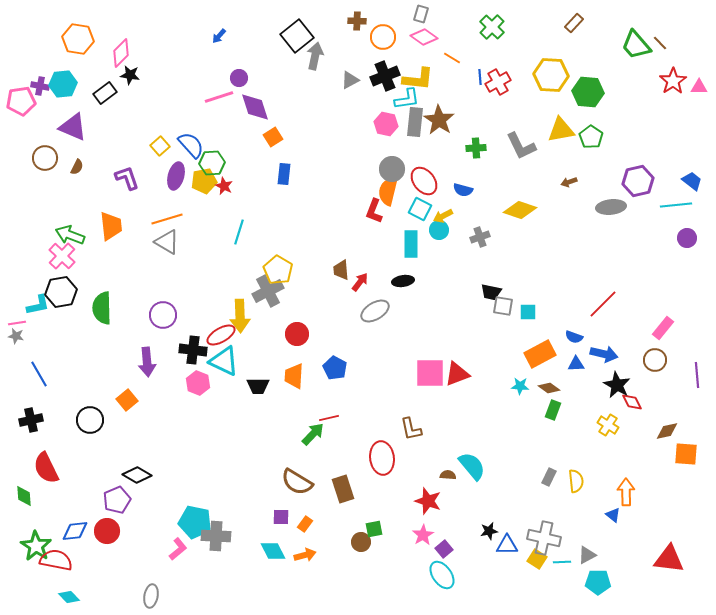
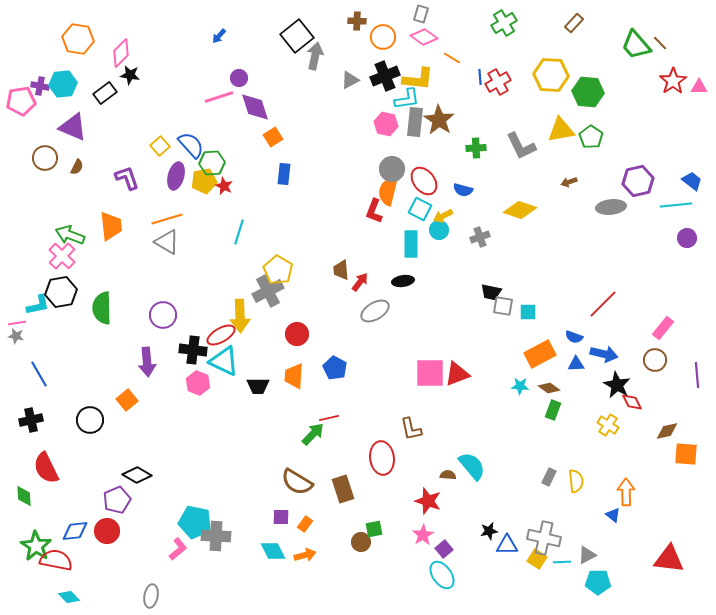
green cross at (492, 27): moved 12 px right, 4 px up; rotated 15 degrees clockwise
